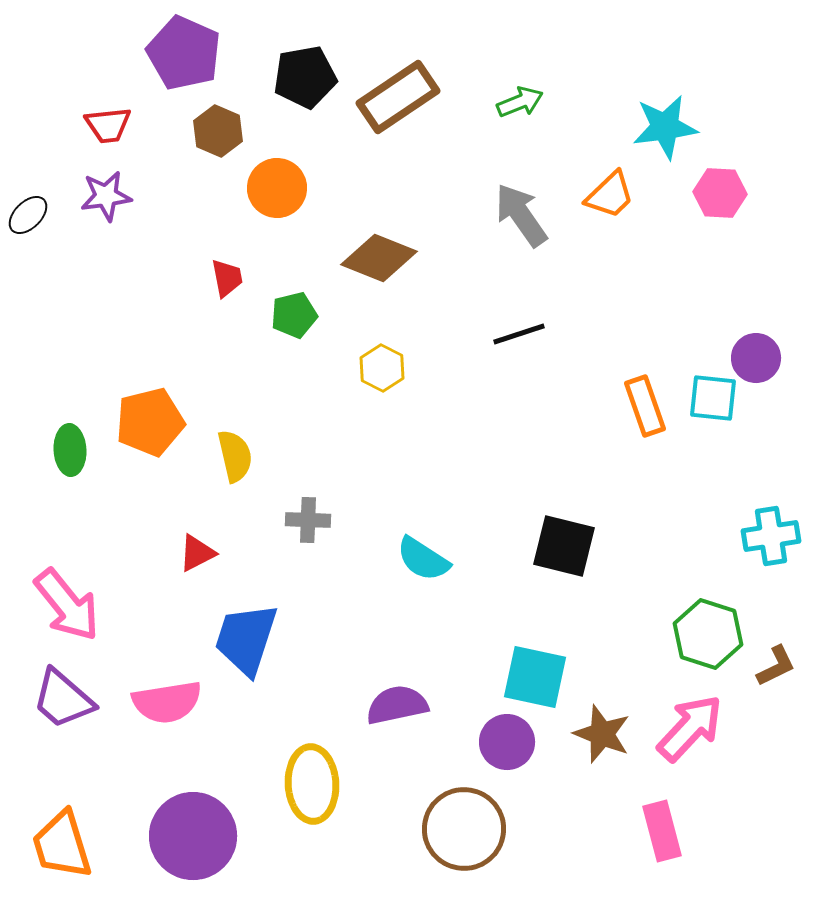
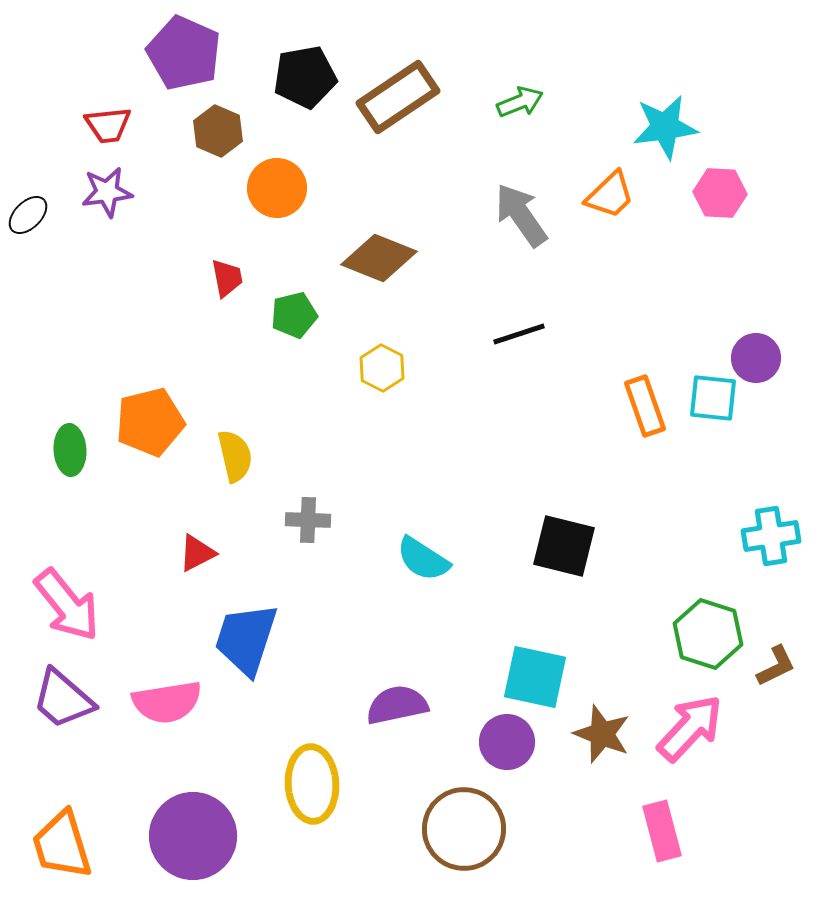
purple star at (106, 196): moved 1 px right, 4 px up
